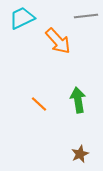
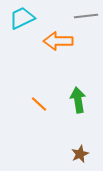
orange arrow: rotated 132 degrees clockwise
